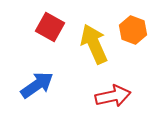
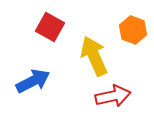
yellow arrow: moved 12 px down
blue arrow: moved 4 px left, 4 px up; rotated 8 degrees clockwise
